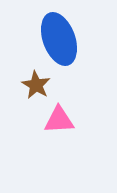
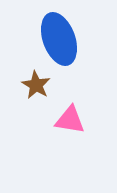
pink triangle: moved 11 px right; rotated 12 degrees clockwise
